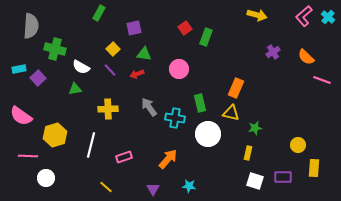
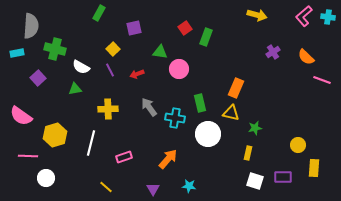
cyan cross at (328, 17): rotated 32 degrees counterclockwise
green triangle at (144, 54): moved 16 px right, 2 px up
cyan rectangle at (19, 69): moved 2 px left, 16 px up
purple line at (110, 70): rotated 16 degrees clockwise
white line at (91, 145): moved 2 px up
